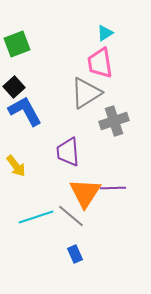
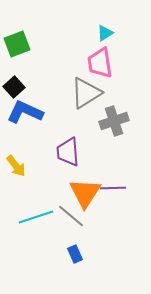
blue L-shape: moved 1 px down; rotated 36 degrees counterclockwise
